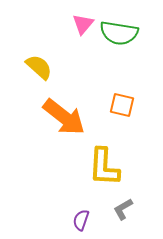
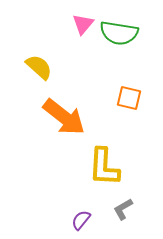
orange square: moved 7 px right, 7 px up
purple semicircle: rotated 20 degrees clockwise
